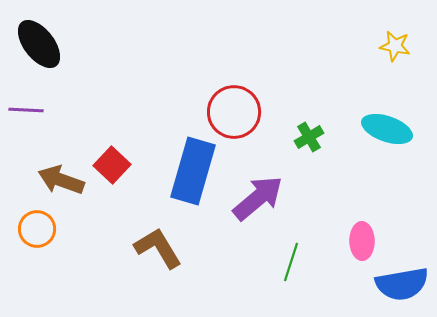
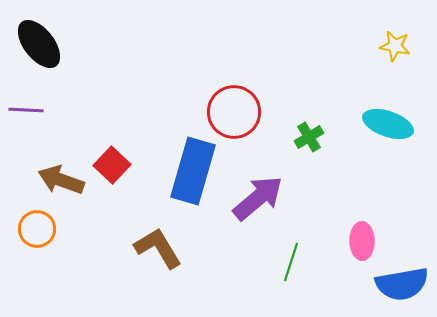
cyan ellipse: moved 1 px right, 5 px up
